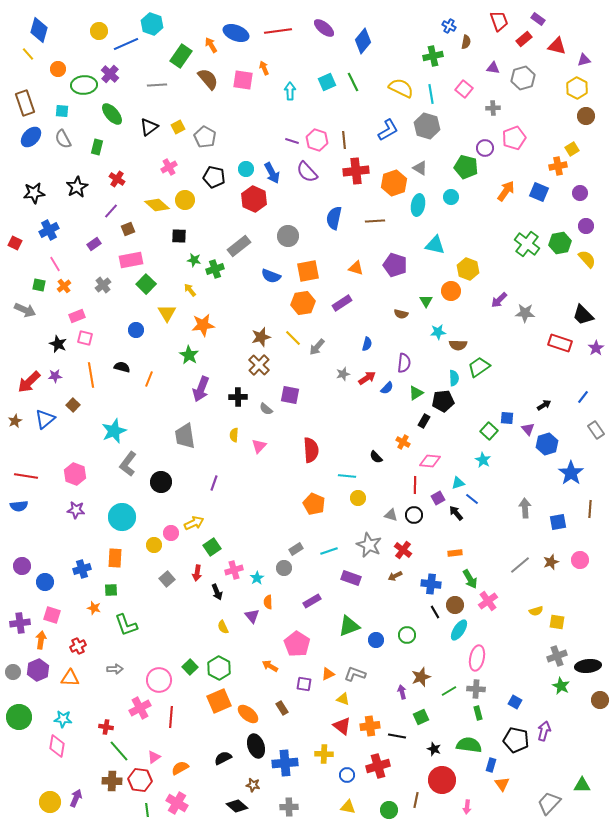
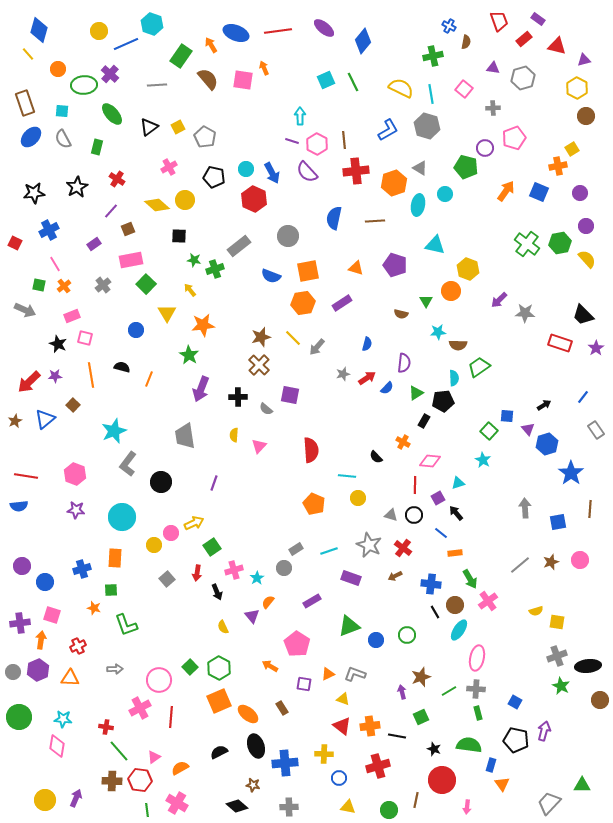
cyan square at (327, 82): moved 1 px left, 2 px up
cyan arrow at (290, 91): moved 10 px right, 25 px down
pink hexagon at (317, 140): moved 4 px down; rotated 10 degrees clockwise
cyan circle at (451, 197): moved 6 px left, 3 px up
pink rectangle at (77, 316): moved 5 px left
blue square at (507, 418): moved 2 px up
blue line at (472, 499): moved 31 px left, 34 px down
red cross at (403, 550): moved 2 px up
orange semicircle at (268, 602): rotated 40 degrees clockwise
black semicircle at (223, 758): moved 4 px left, 6 px up
blue circle at (347, 775): moved 8 px left, 3 px down
yellow circle at (50, 802): moved 5 px left, 2 px up
